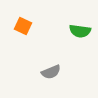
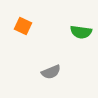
green semicircle: moved 1 px right, 1 px down
